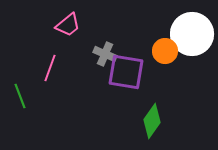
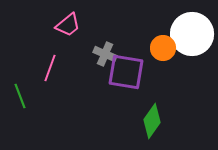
orange circle: moved 2 px left, 3 px up
